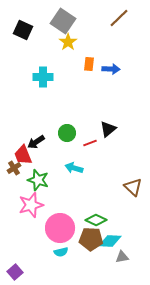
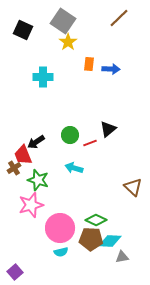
green circle: moved 3 px right, 2 px down
